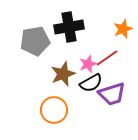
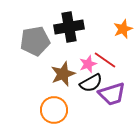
red line: moved 2 px left, 2 px down; rotated 70 degrees clockwise
